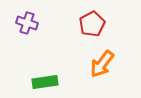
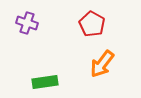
red pentagon: rotated 15 degrees counterclockwise
